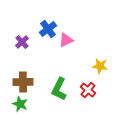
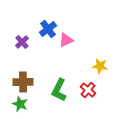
green L-shape: moved 1 px down
